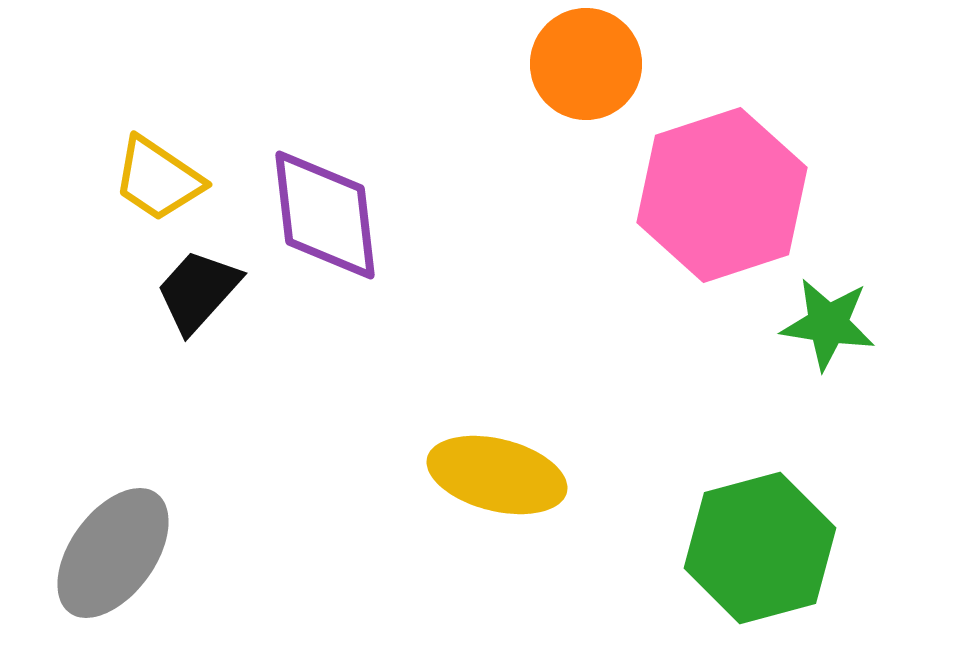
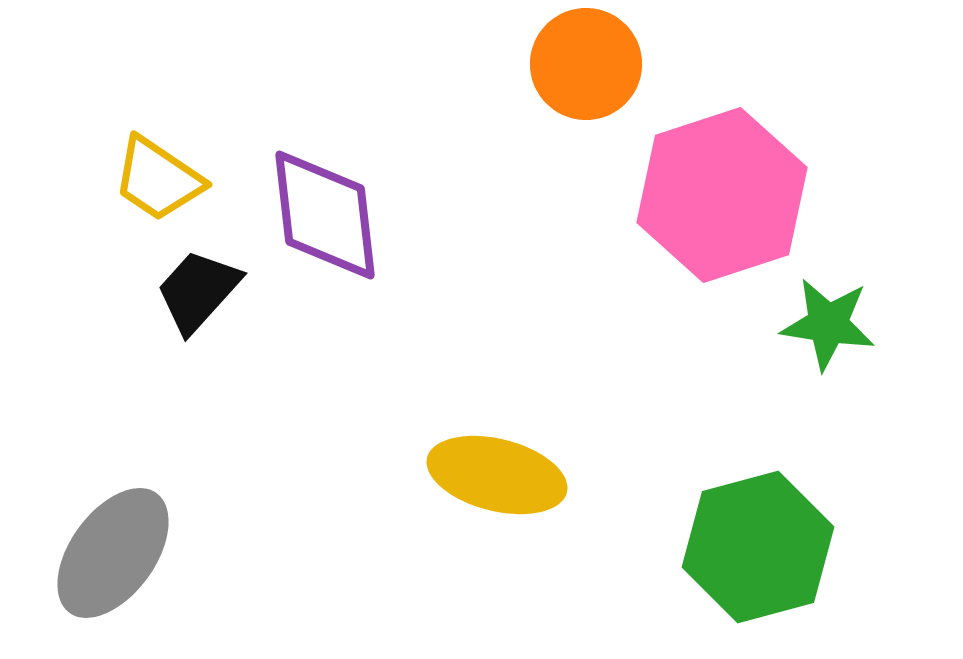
green hexagon: moved 2 px left, 1 px up
